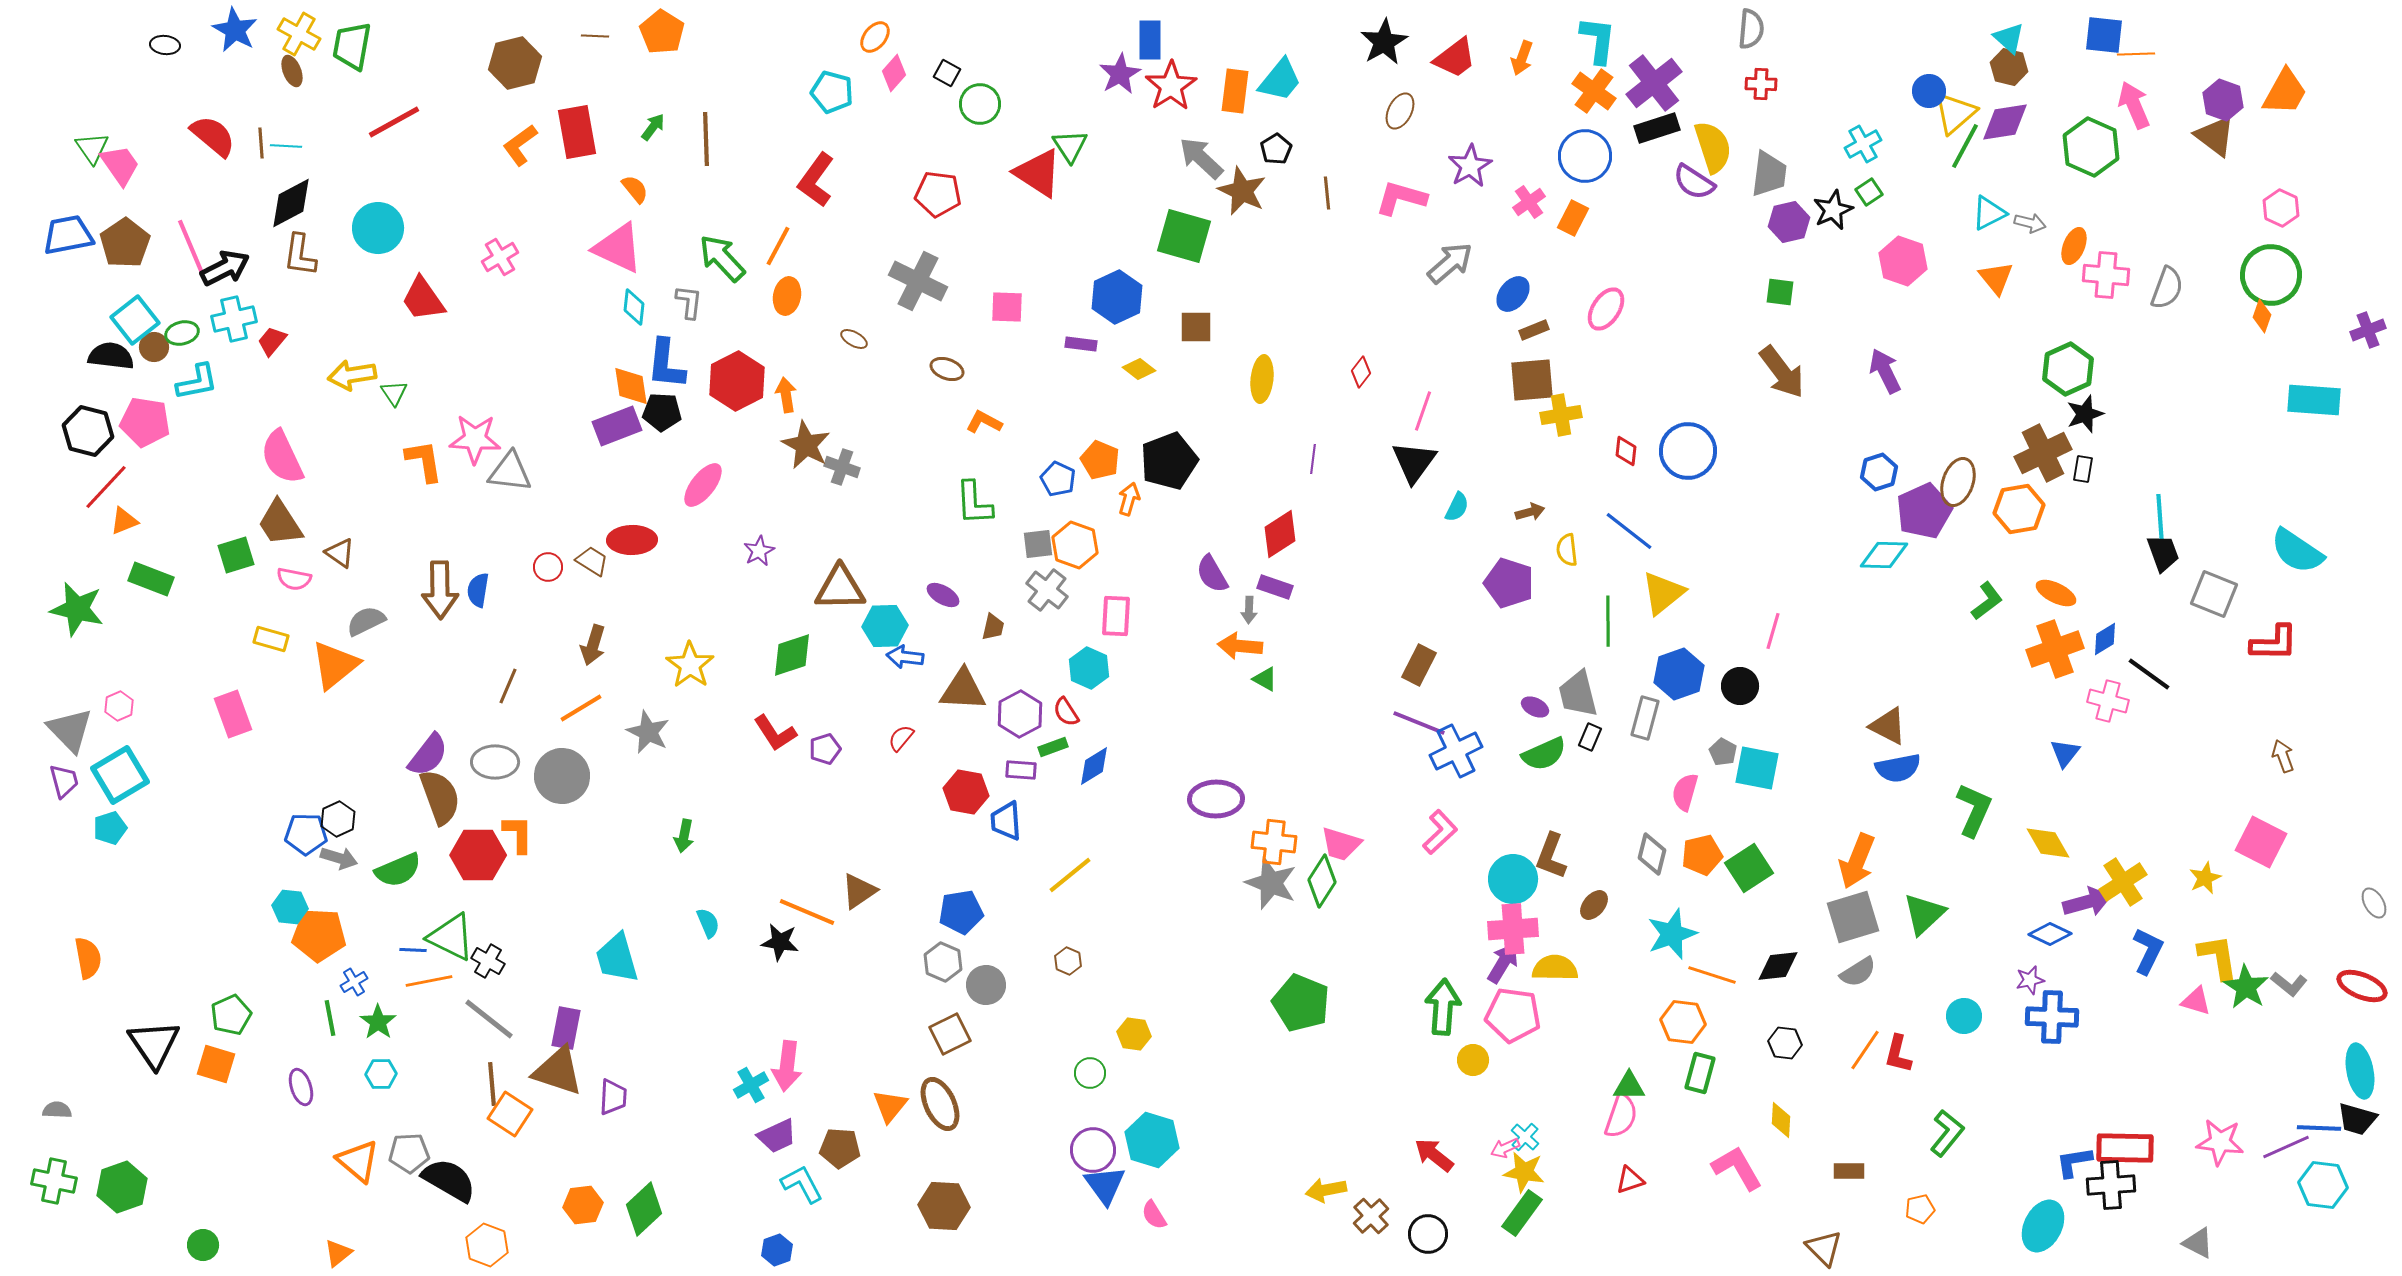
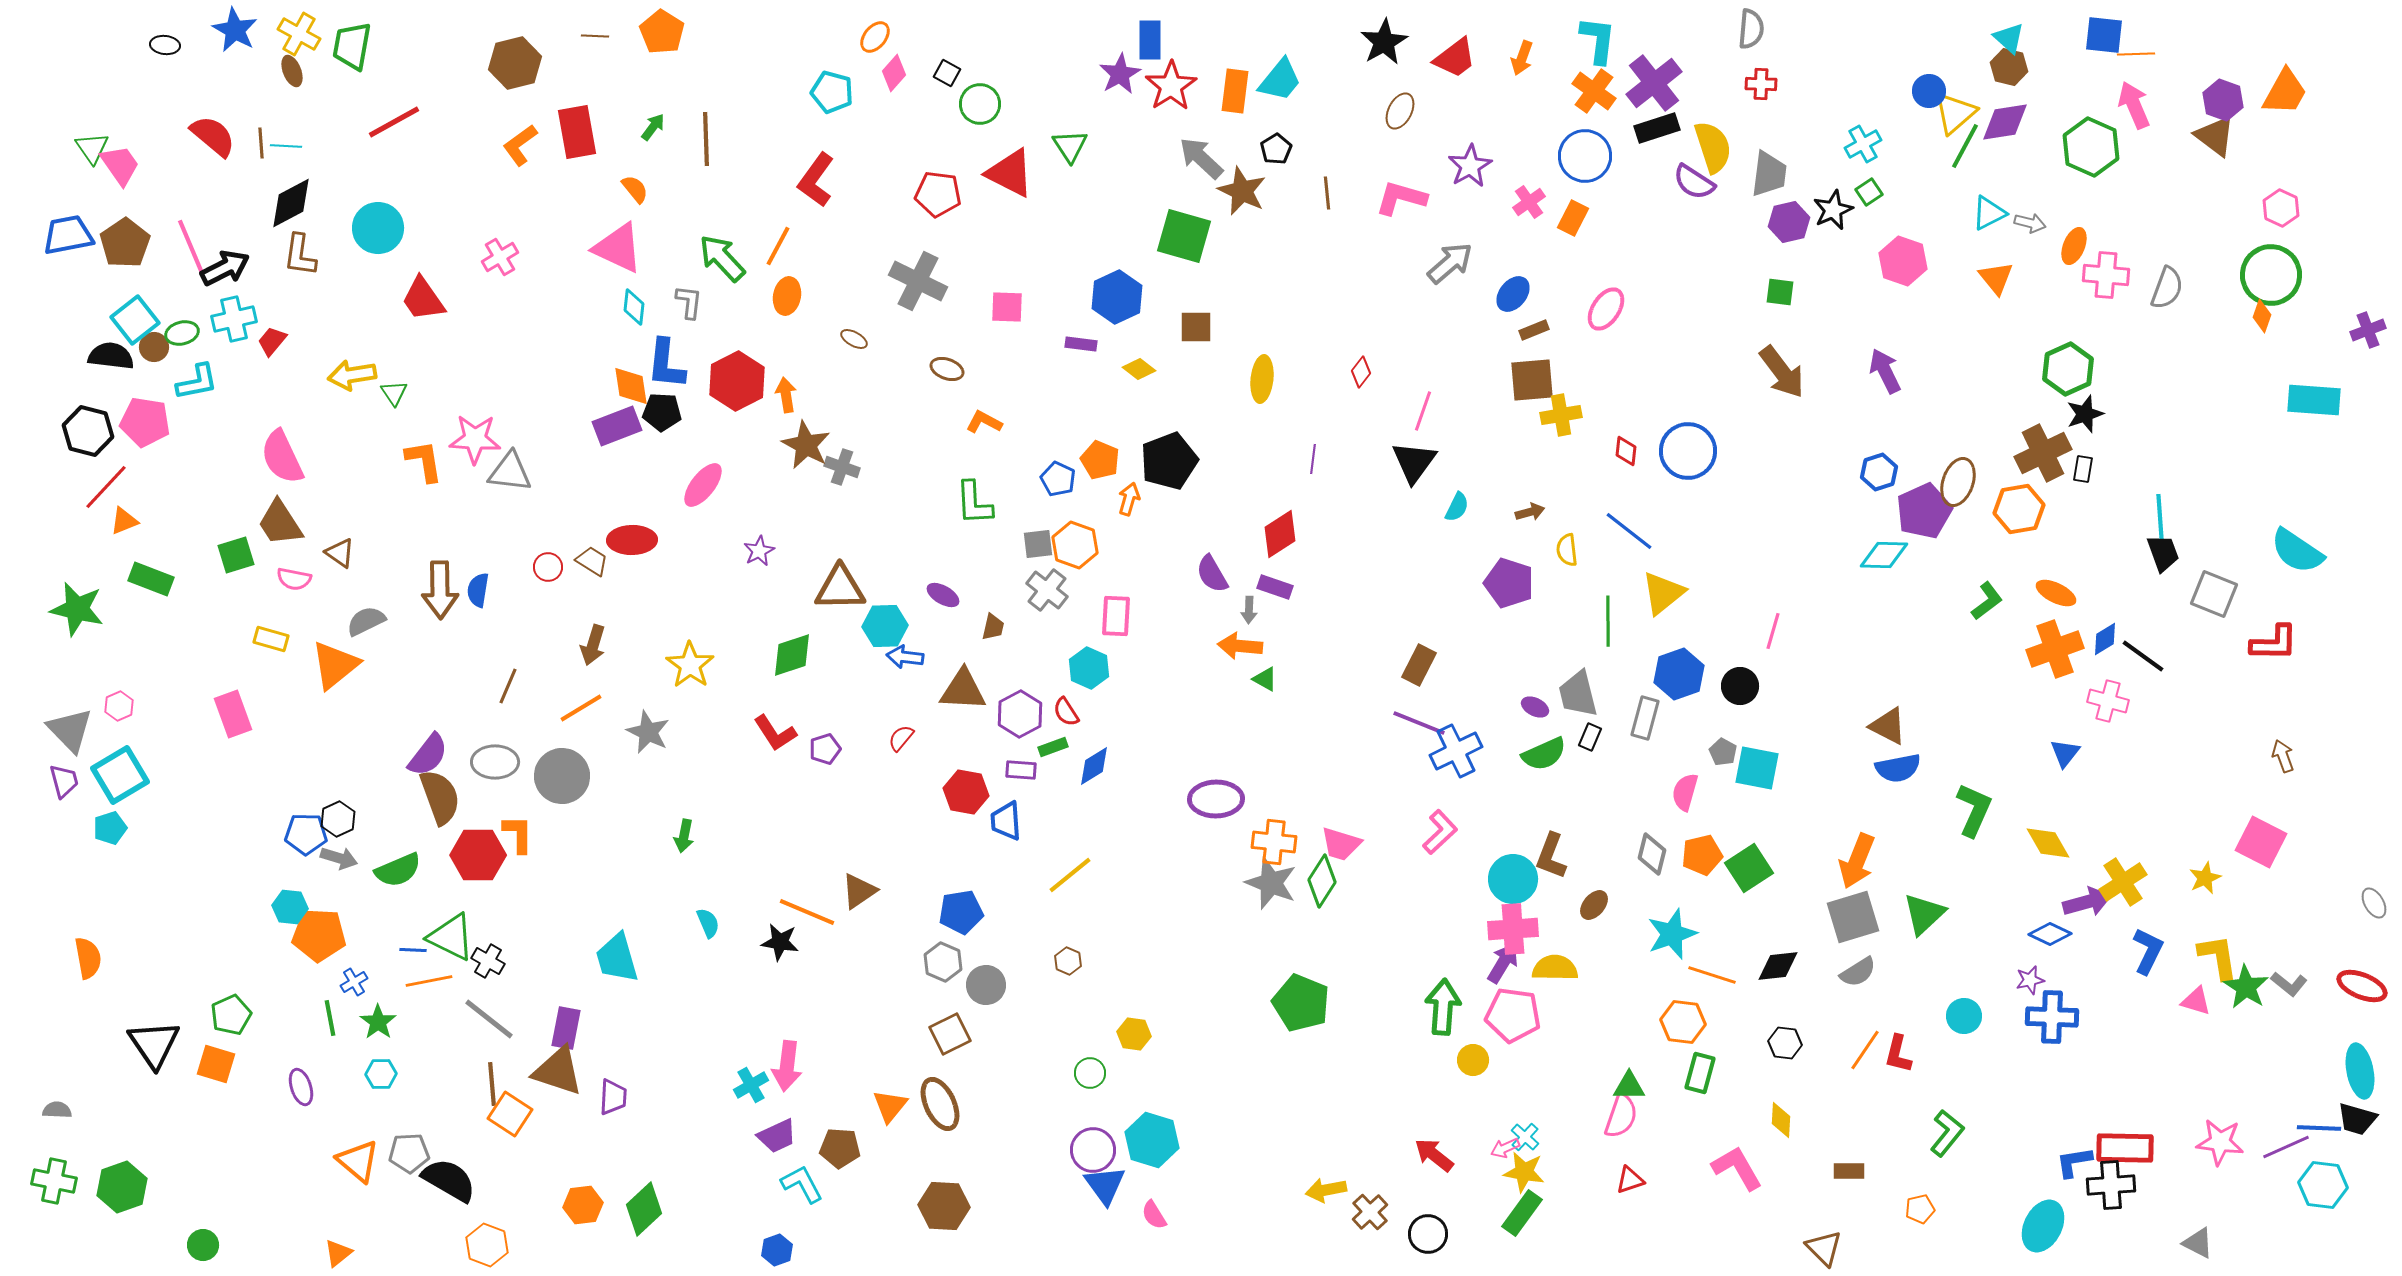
red triangle at (1038, 173): moved 28 px left; rotated 6 degrees counterclockwise
black line at (2149, 674): moved 6 px left, 18 px up
brown cross at (1371, 1216): moved 1 px left, 4 px up
